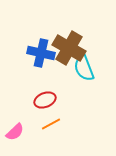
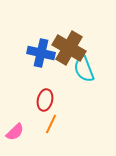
cyan semicircle: moved 1 px down
red ellipse: rotated 55 degrees counterclockwise
orange line: rotated 36 degrees counterclockwise
